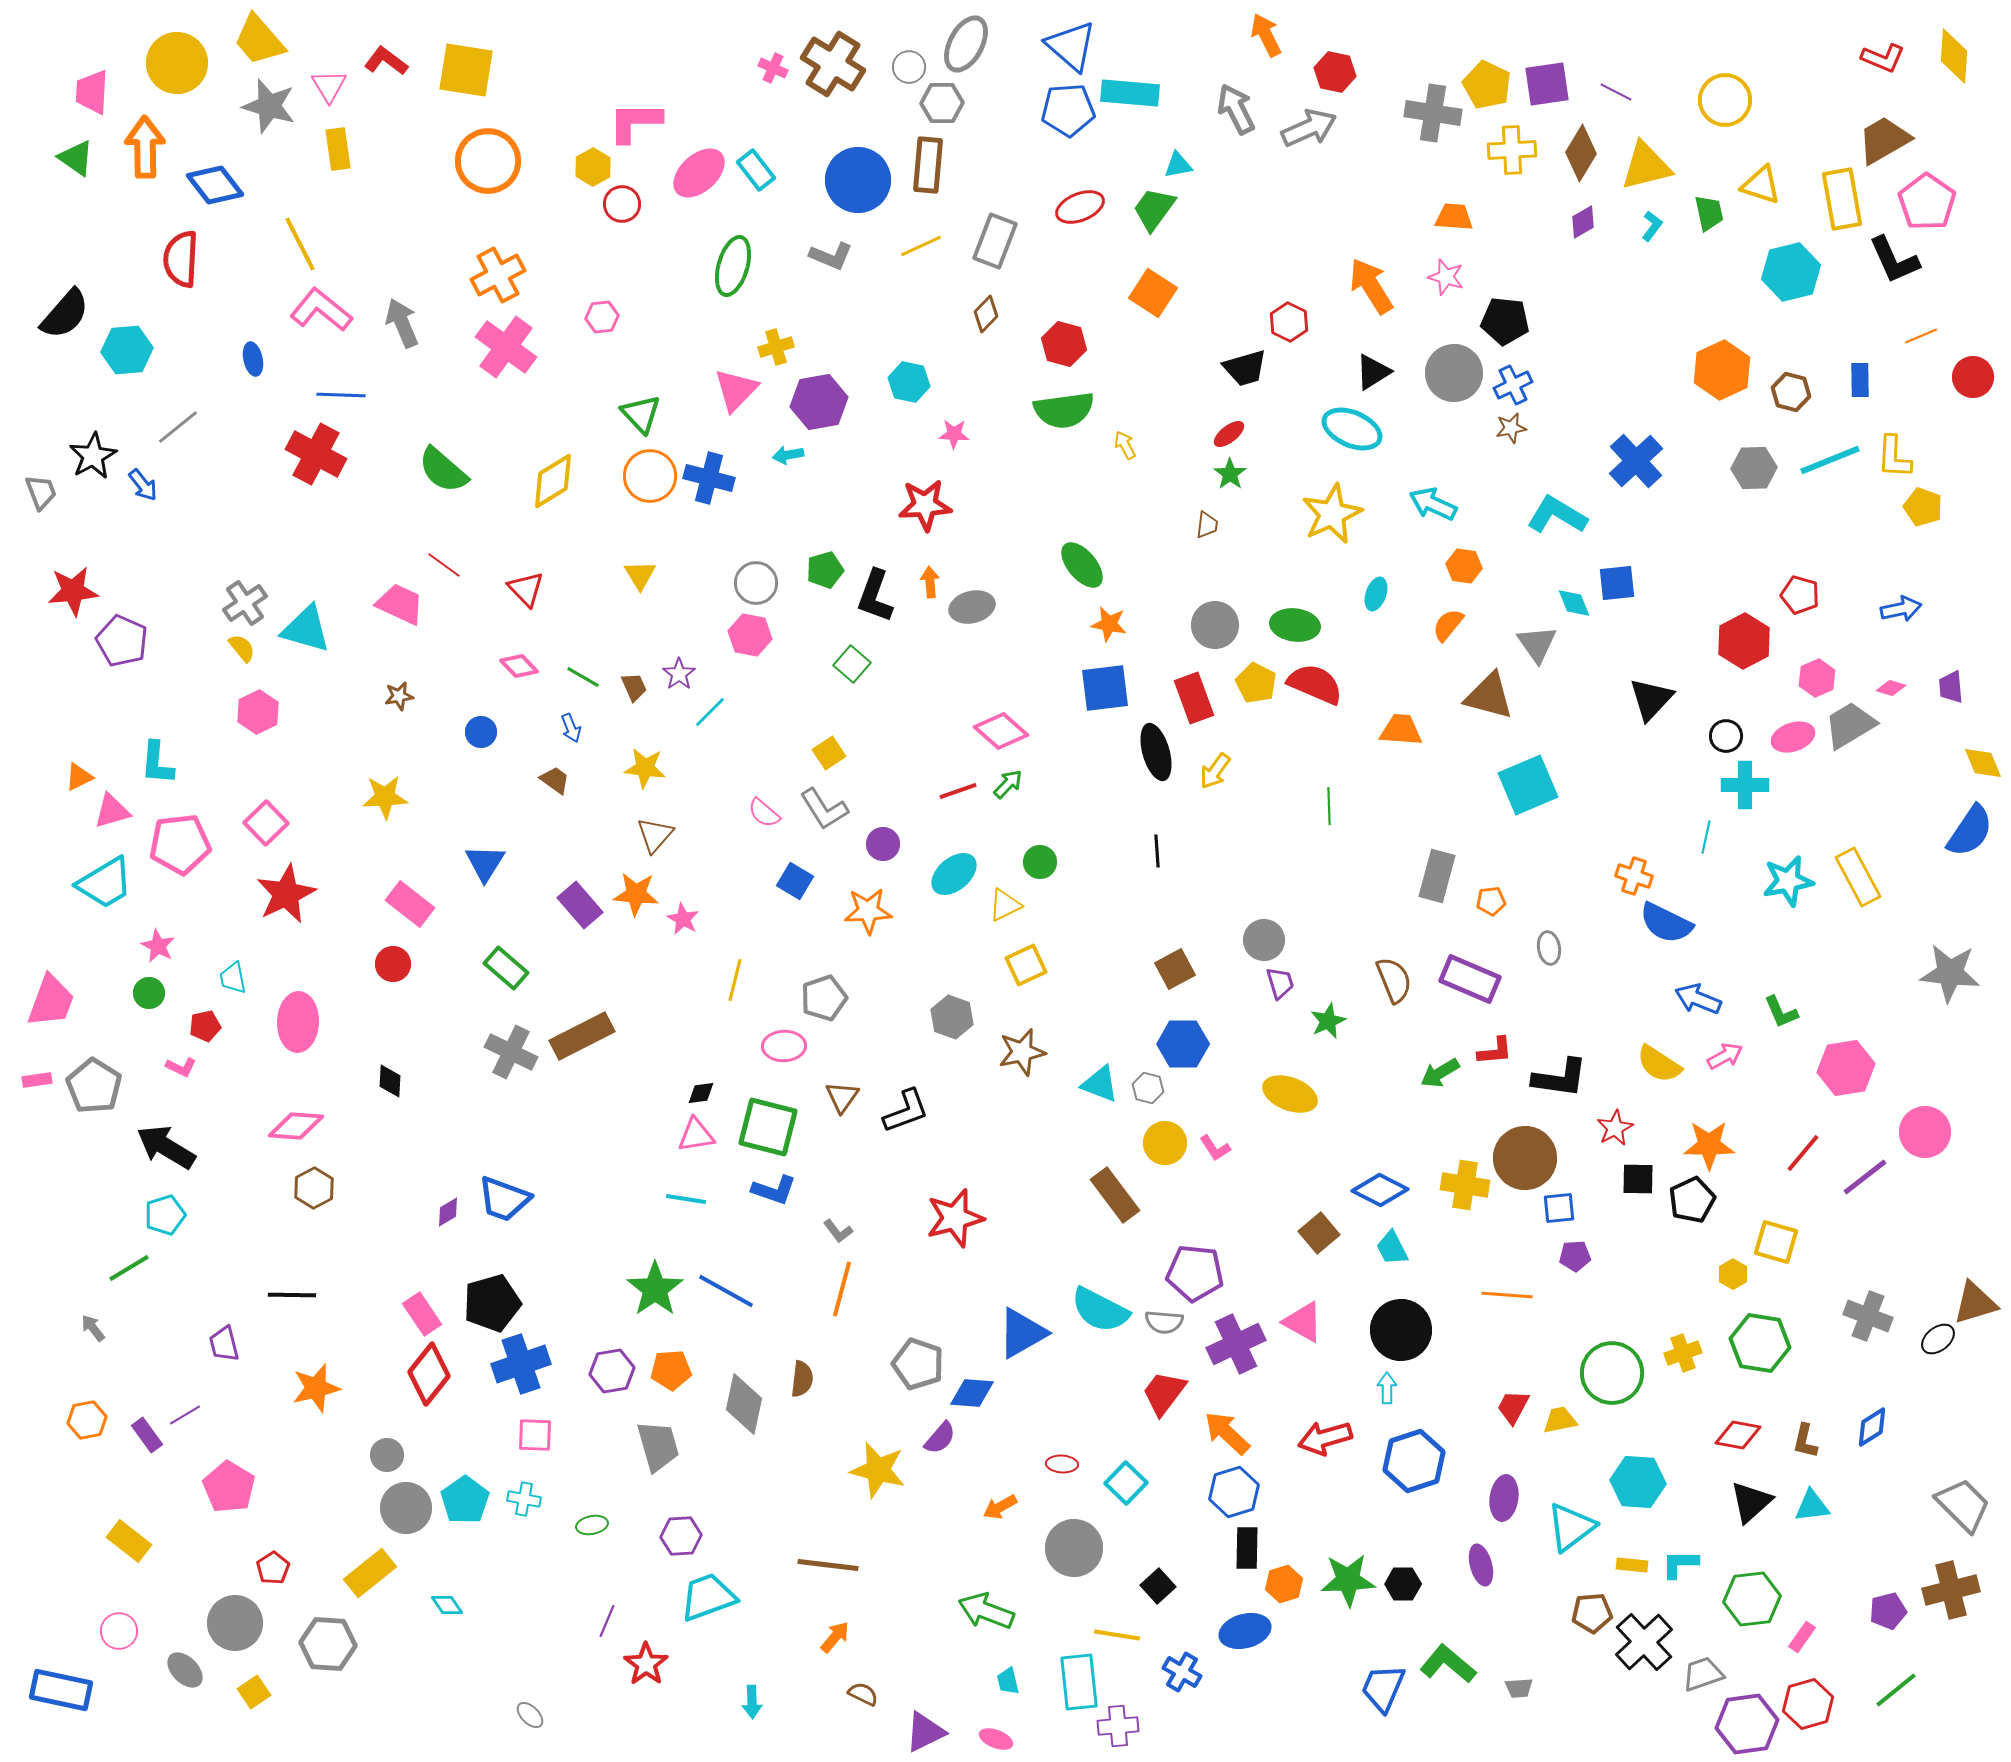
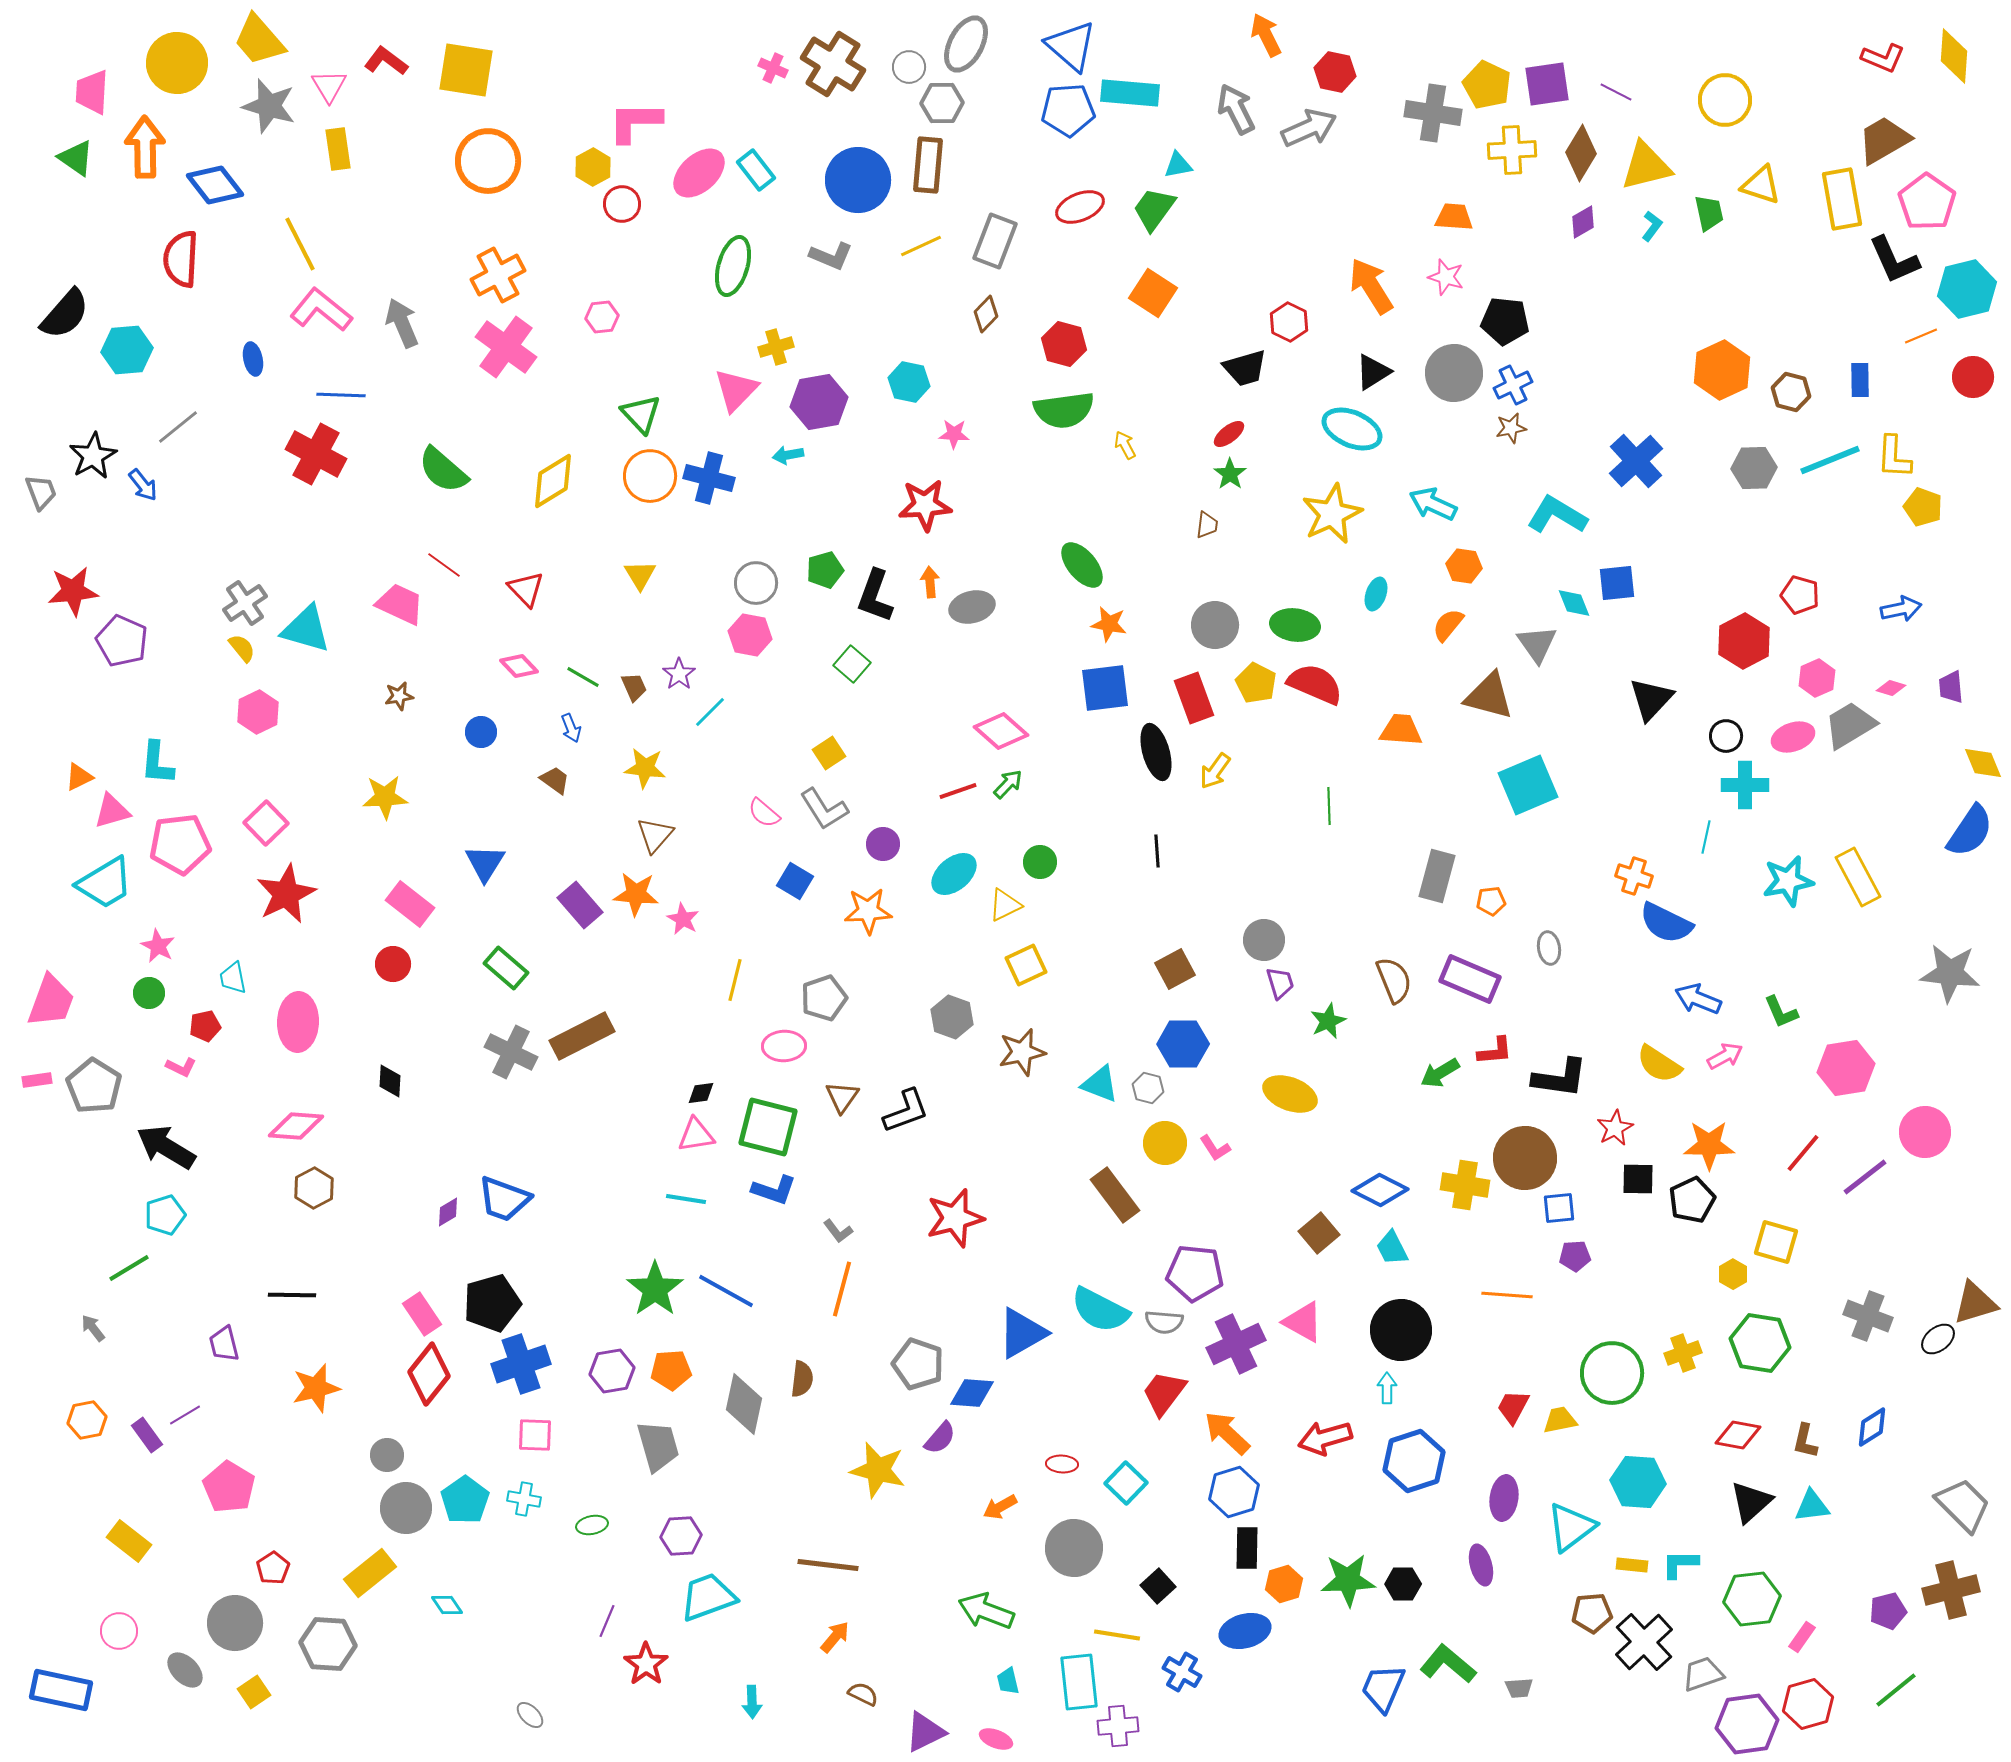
cyan hexagon at (1791, 272): moved 176 px right, 17 px down
